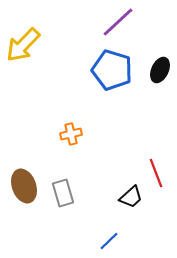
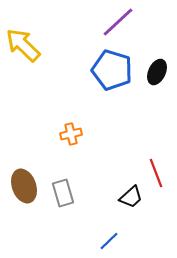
yellow arrow: rotated 90 degrees clockwise
black ellipse: moved 3 px left, 2 px down
